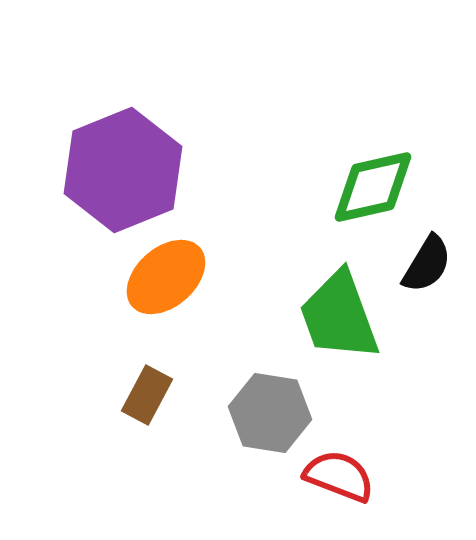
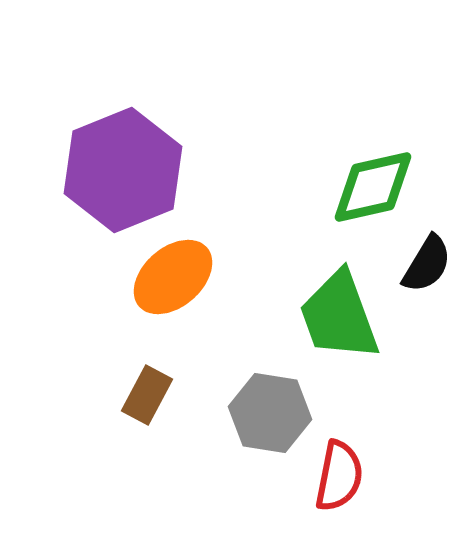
orange ellipse: moved 7 px right
red semicircle: rotated 80 degrees clockwise
